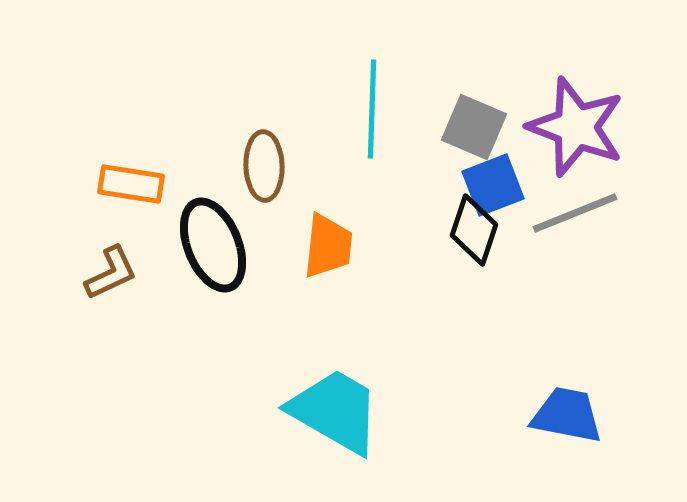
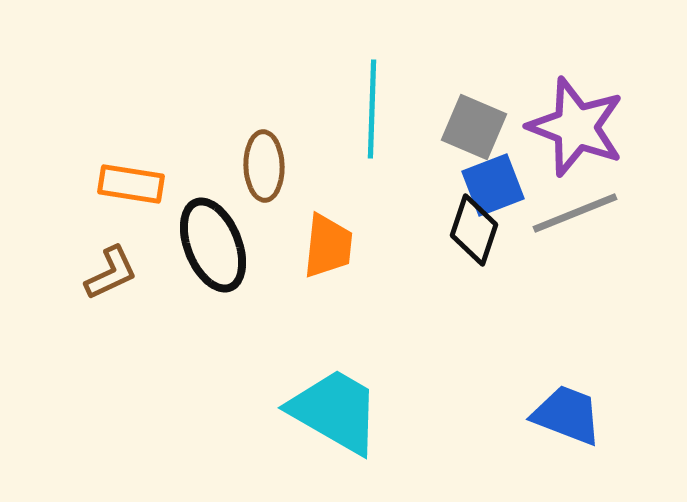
blue trapezoid: rotated 10 degrees clockwise
